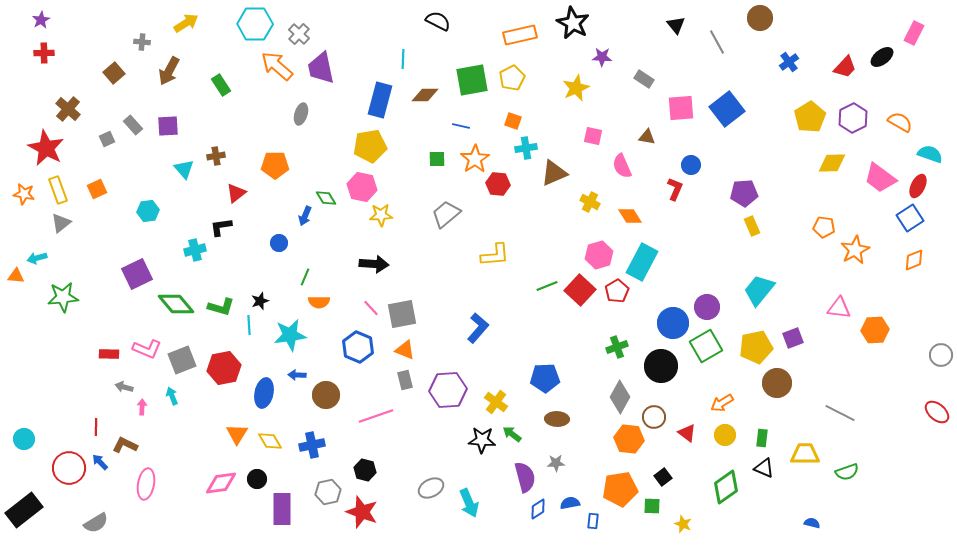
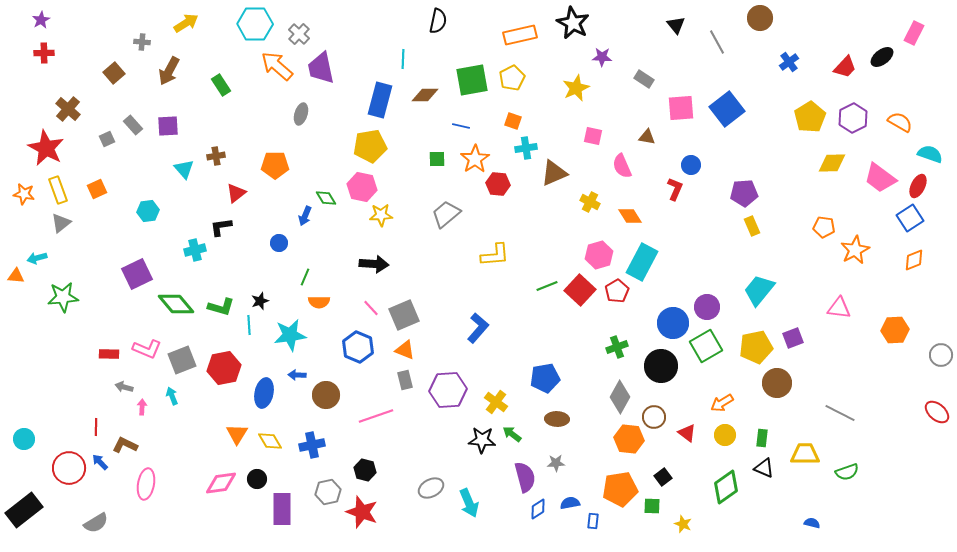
black semicircle at (438, 21): rotated 75 degrees clockwise
gray square at (402, 314): moved 2 px right, 1 px down; rotated 12 degrees counterclockwise
orange hexagon at (875, 330): moved 20 px right
blue pentagon at (545, 378): rotated 8 degrees counterclockwise
